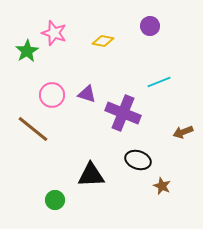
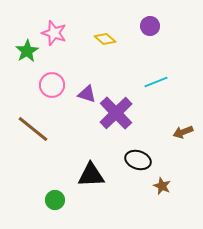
yellow diamond: moved 2 px right, 2 px up; rotated 30 degrees clockwise
cyan line: moved 3 px left
pink circle: moved 10 px up
purple cross: moved 7 px left; rotated 24 degrees clockwise
